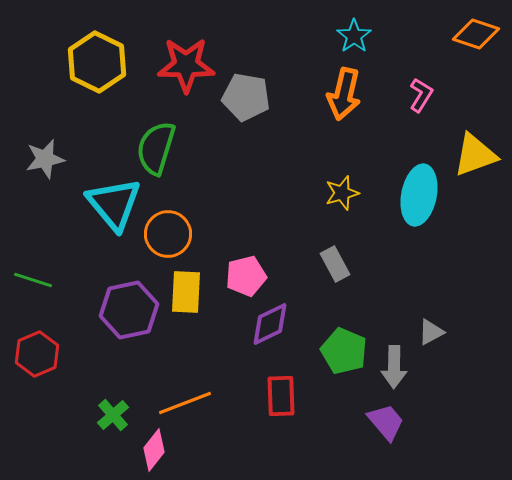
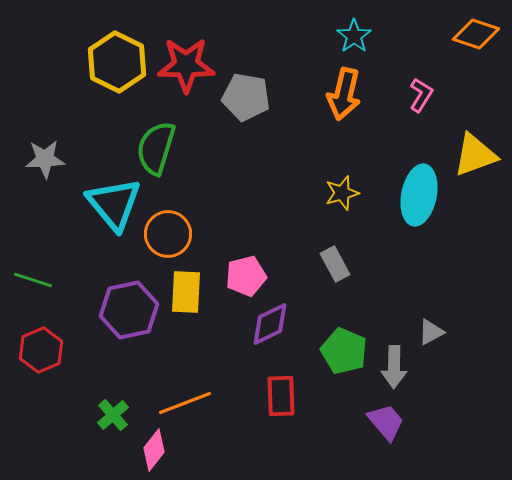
yellow hexagon: moved 20 px right
gray star: rotated 9 degrees clockwise
red hexagon: moved 4 px right, 4 px up
